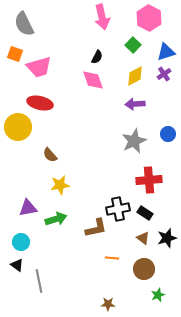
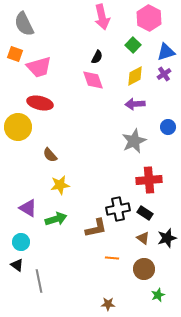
blue circle: moved 7 px up
purple triangle: rotated 42 degrees clockwise
